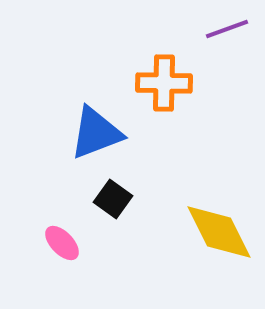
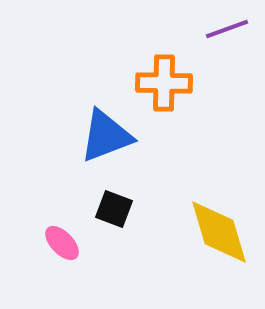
blue triangle: moved 10 px right, 3 px down
black square: moved 1 px right, 10 px down; rotated 15 degrees counterclockwise
yellow diamond: rotated 10 degrees clockwise
